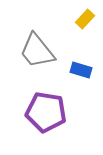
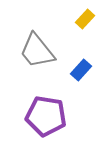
blue rectangle: rotated 65 degrees counterclockwise
purple pentagon: moved 4 px down
